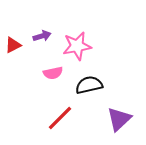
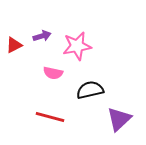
red triangle: moved 1 px right
pink semicircle: rotated 24 degrees clockwise
black semicircle: moved 1 px right, 5 px down
red line: moved 10 px left, 1 px up; rotated 60 degrees clockwise
